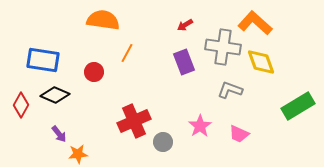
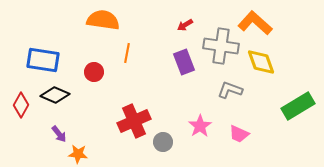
gray cross: moved 2 px left, 1 px up
orange line: rotated 18 degrees counterclockwise
orange star: rotated 12 degrees clockwise
